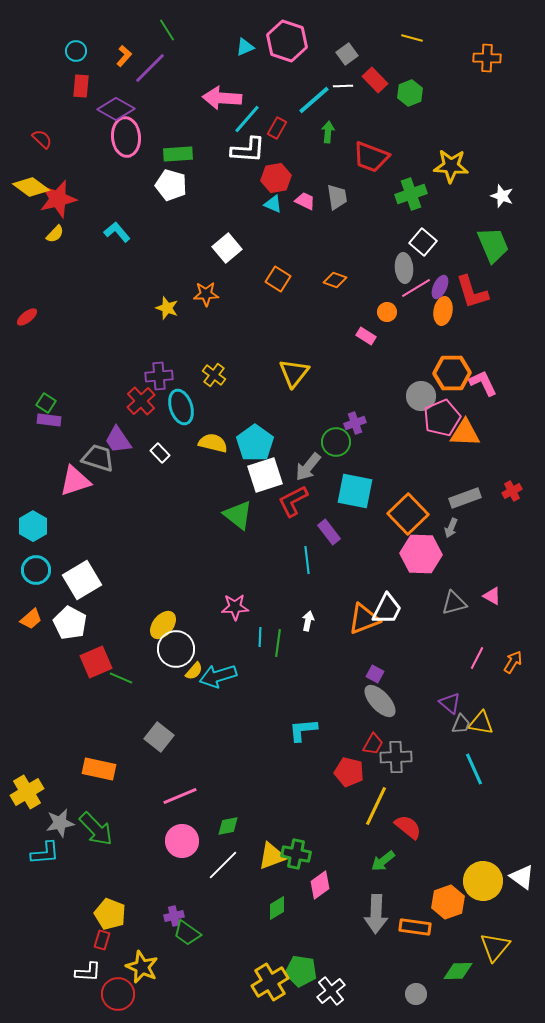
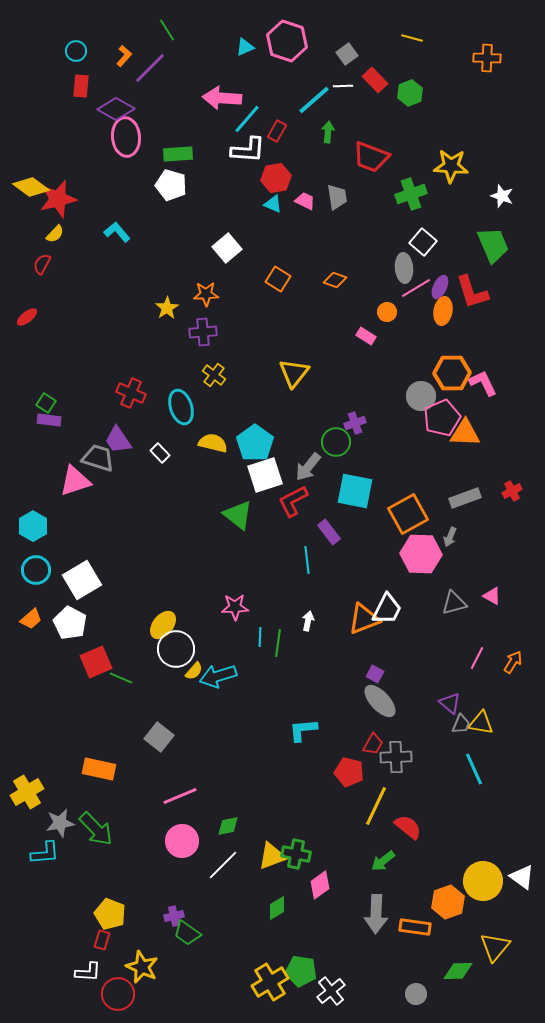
red rectangle at (277, 128): moved 3 px down
red semicircle at (42, 139): moved 125 px down; rotated 105 degrees counterclockwise
yellow star at (167, 308): rotated 20 degrees clockwise
purple cross at (159, 376): moved 44 px right, 44 px up
red cross at (141, 401): moved 10 px left, 8 px up; rotated 24 degrees counterclockwise
orange square at (408, 514): rotated 15 degrees clockwise
gray arrow at (451, 528): moved 1 px left, 9 px down
